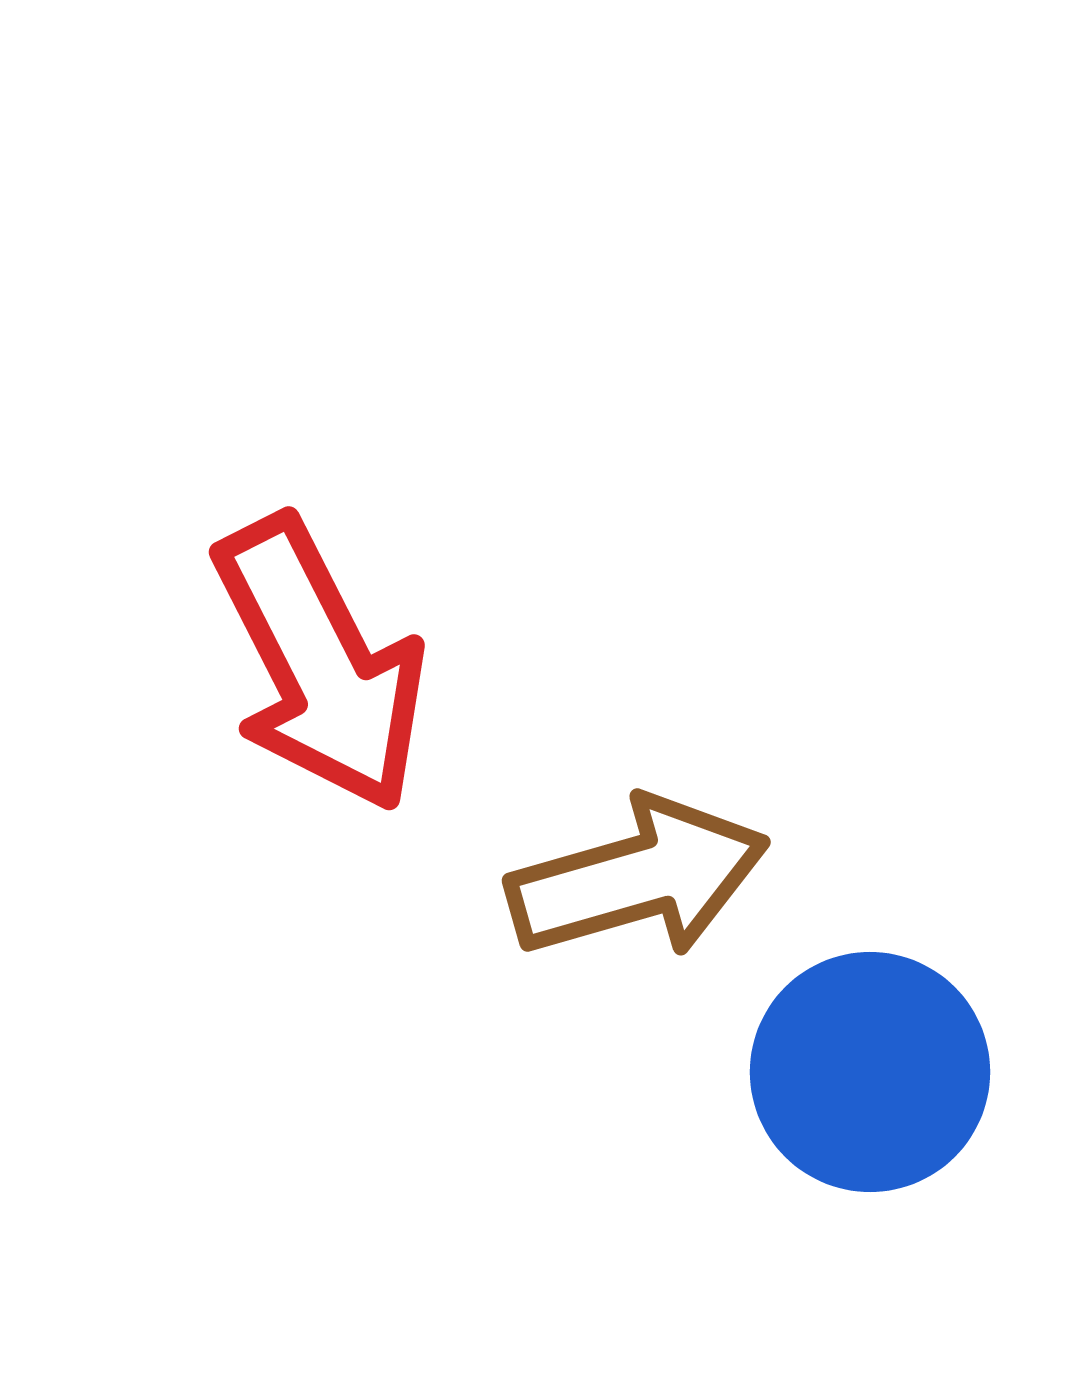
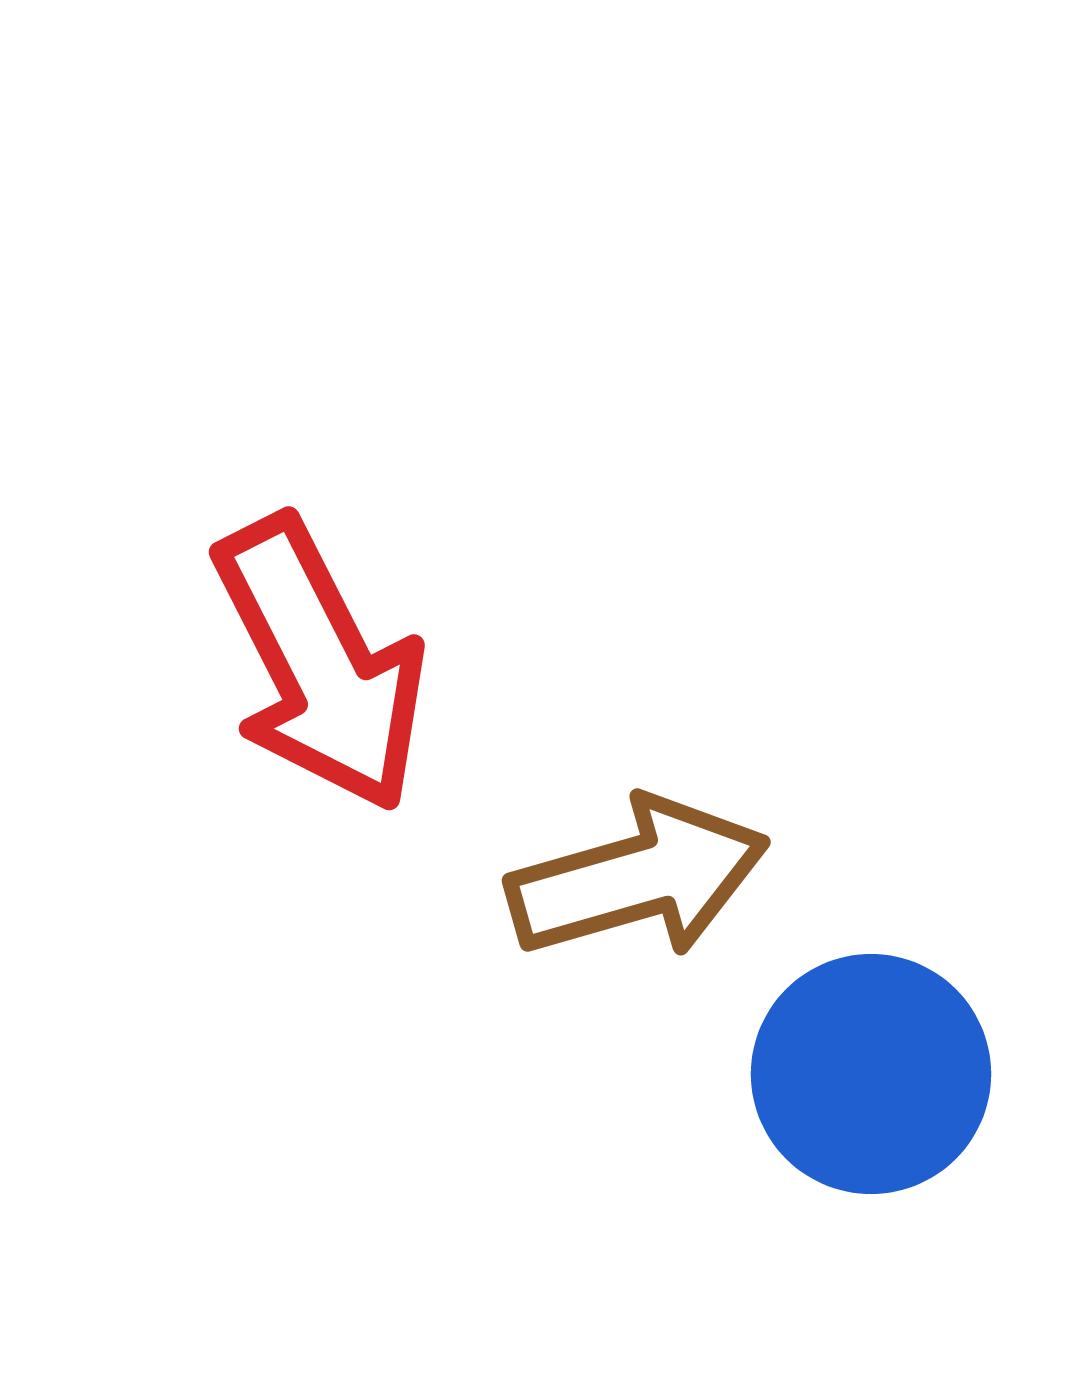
blue circle: moved 1 px right, 2 px down
